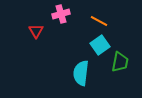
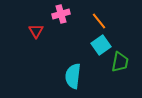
orange line: rotated 24 degrees clockwise
cyan square: moved 1 px right
cyan semicircle: moved 8 px left, 3 px down
